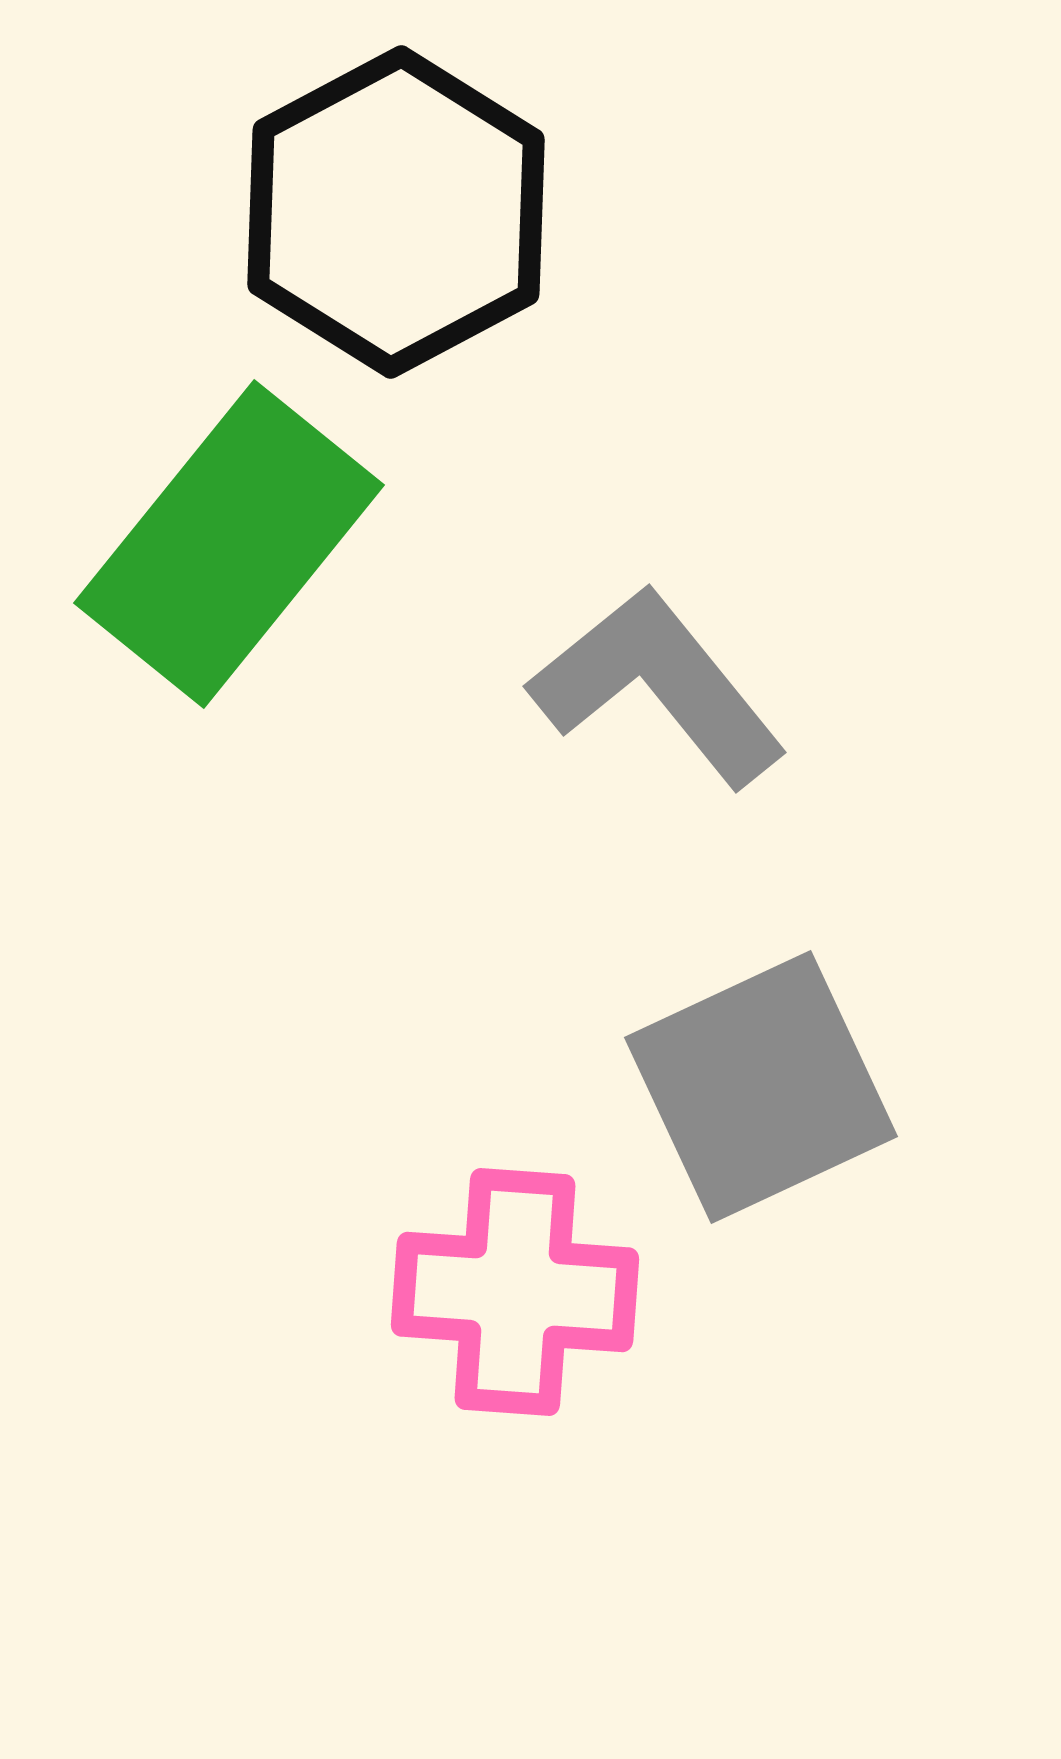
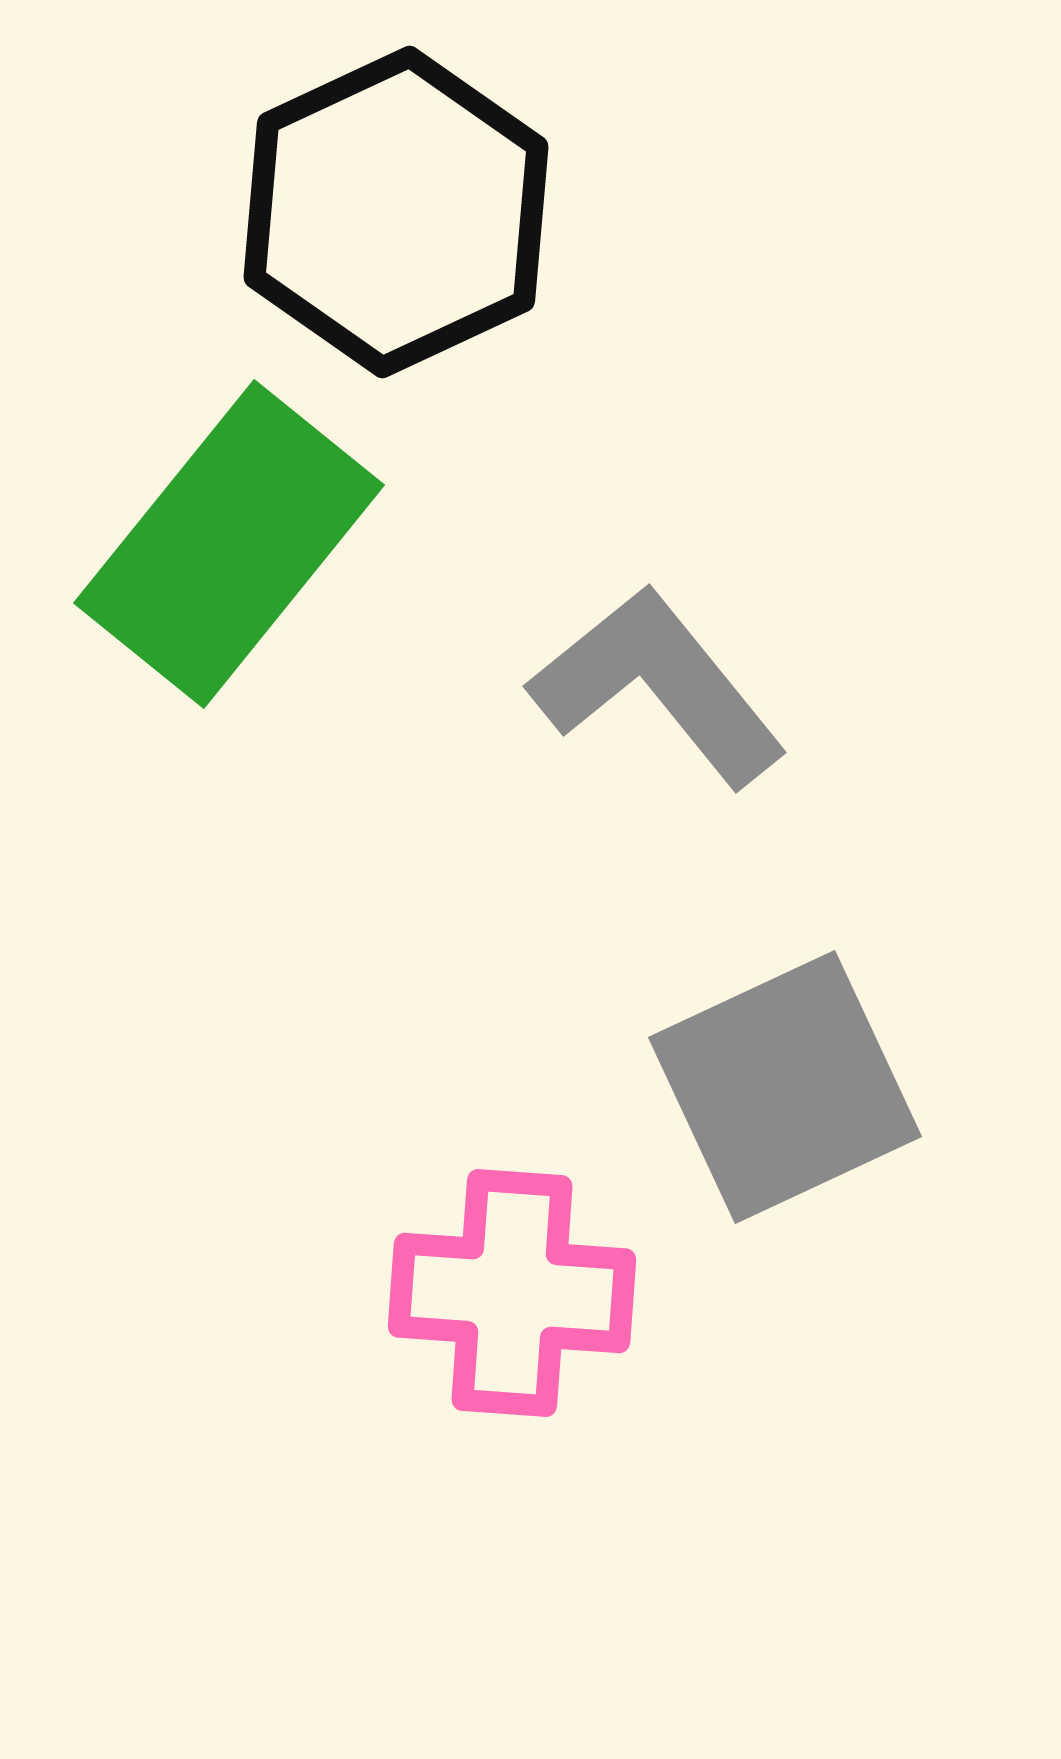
black hexagon: rotated 3 degrees clockwise
gray square: moved 24 px right
pink cross: moved 3 px left, 1 px down
